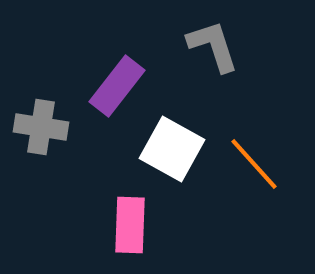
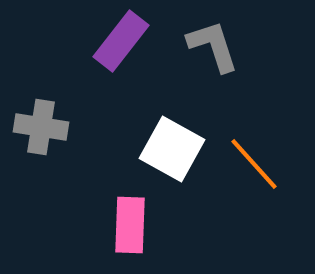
purple rectangle: moved 4 px right, 45 px up
